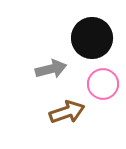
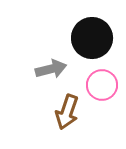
pink circle: moved 1 px left, 1 px down
brown arrow: rotated 128 degrees clockwise
